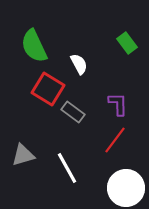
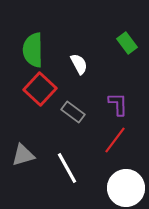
green semicircle: moved 1 px left, 4 px down; rotated 24 degrees clockwise
red square: moved 8 px left; rotated 12 degrees clockwise
